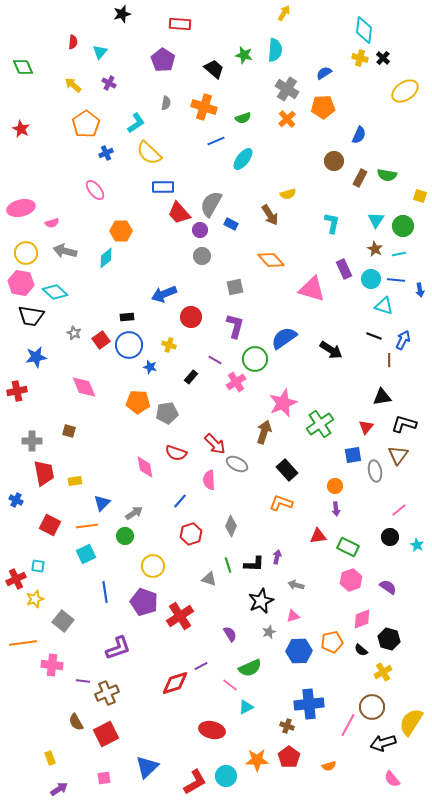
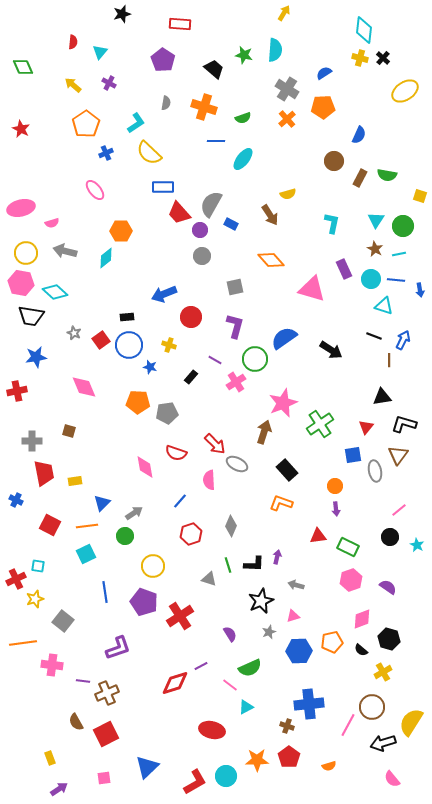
blue line at (216, 141): rotated 24 degrees clockwise
